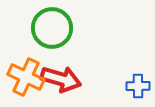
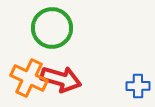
orange cross: moved 3 px right, 1 px down
